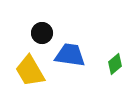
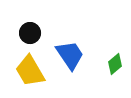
black circle: moved 12 px left
blue trapezoid: rotated 48 degrees clockwise
